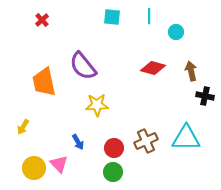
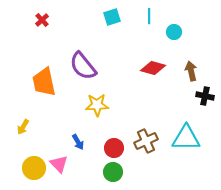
cyan square: rotated 24 degrees counterclockwise
cyan circle: moved 2 px left
